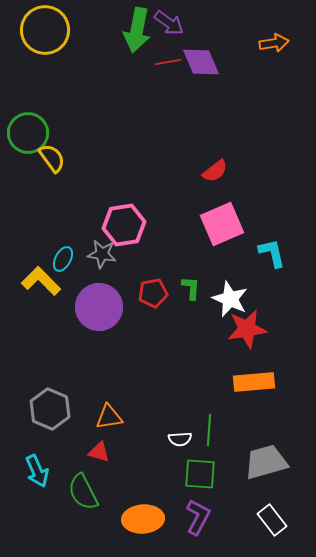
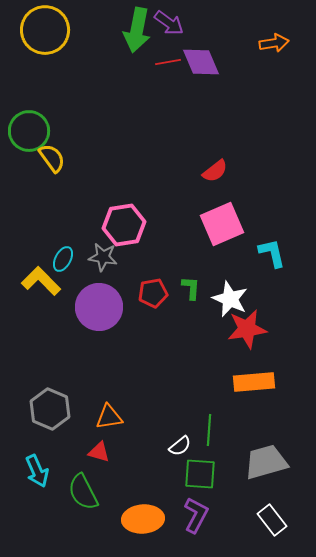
green circle: moved 1 px right, 2 px up
gray star: moved 1 px right, 3 px down
white semicircle: moved 7 px down; rotated 35 degrees counterclockwise
purple L-shape: moved 2 px left, 2 px up
